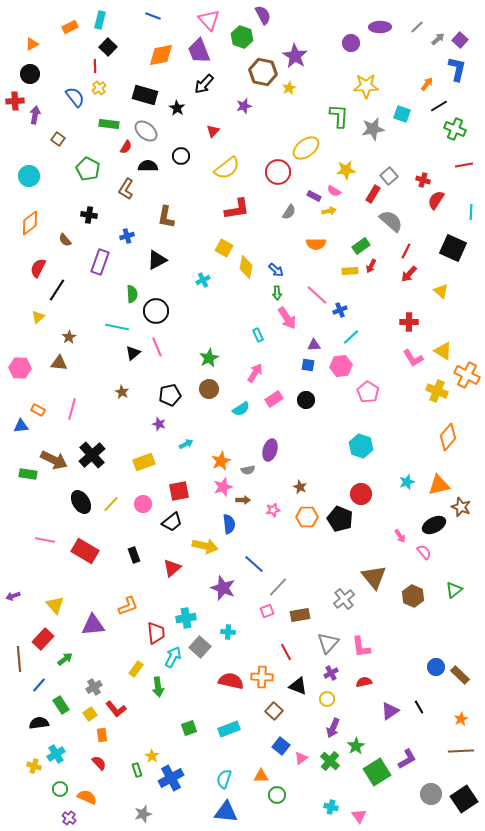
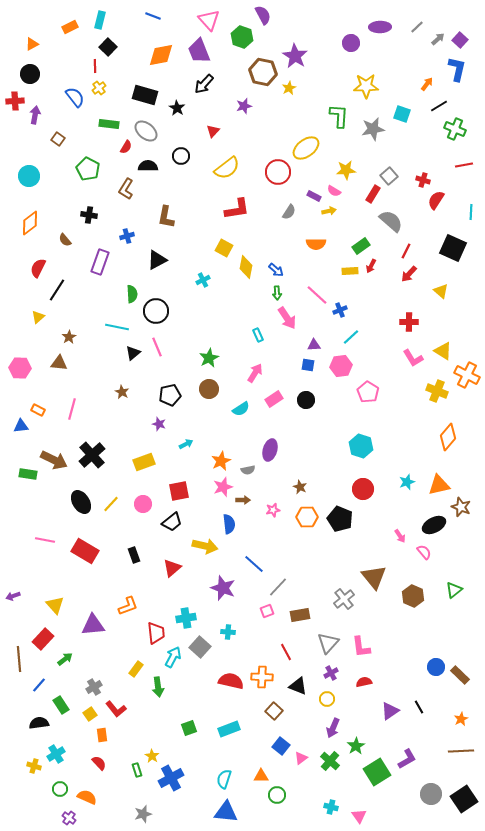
red circle at (361, 494): moved 2 px right, 5 px up
